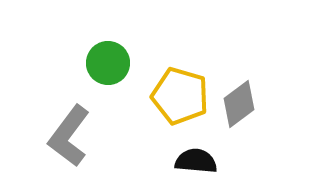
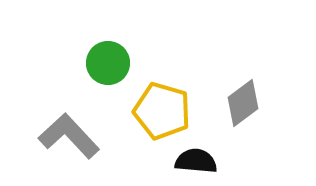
yellow pentagon: moved 18 px left, 15 px down
gray diamond: moved 4 px right, 1 px up
gray L-shape: rotated 100 degrees clockwise
